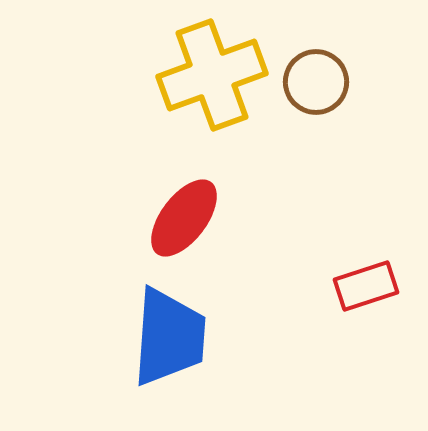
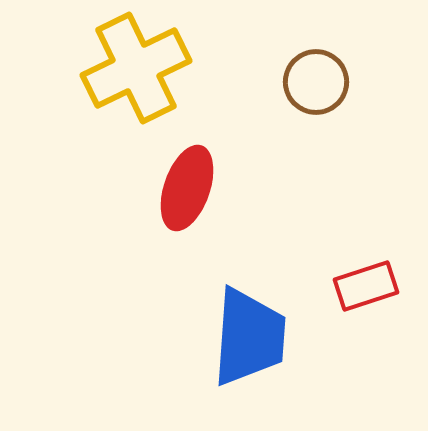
yellow cross: moved 76 px left, 7 px up; rotated 6 degrees counterclockwise
red ellipse: moved 3 px right, 30 px up; rotated 18 degrees counterclockwise
blue trapezoid: moved 80 px right
